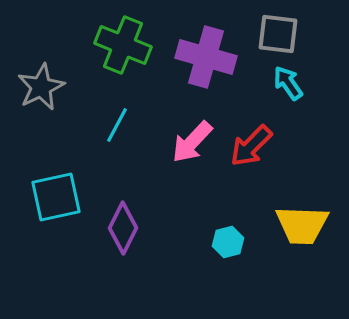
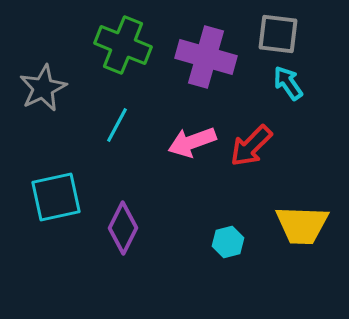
gray star: moved 2 px right, 1 px down
pink arrow: rotated 27 degrees clockwise
